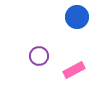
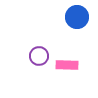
pink rectangle: moved 7 px left, 5 px up; rotated 30 degrees clockwise
